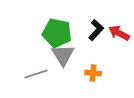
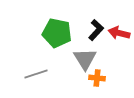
red arrow: rotated 15 degrees counterclockwise
gray triangle: moved 22 px right, 4 px down
orange cross: moved 4 px right, 5 px down
